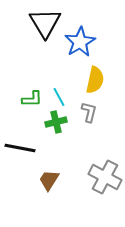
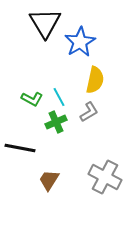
green L-shape: rotated 30 degrees clockwise
gray L-shape: rotated 45 degrees clockwise
green cross: rotated 10 degrees counterclockwise
